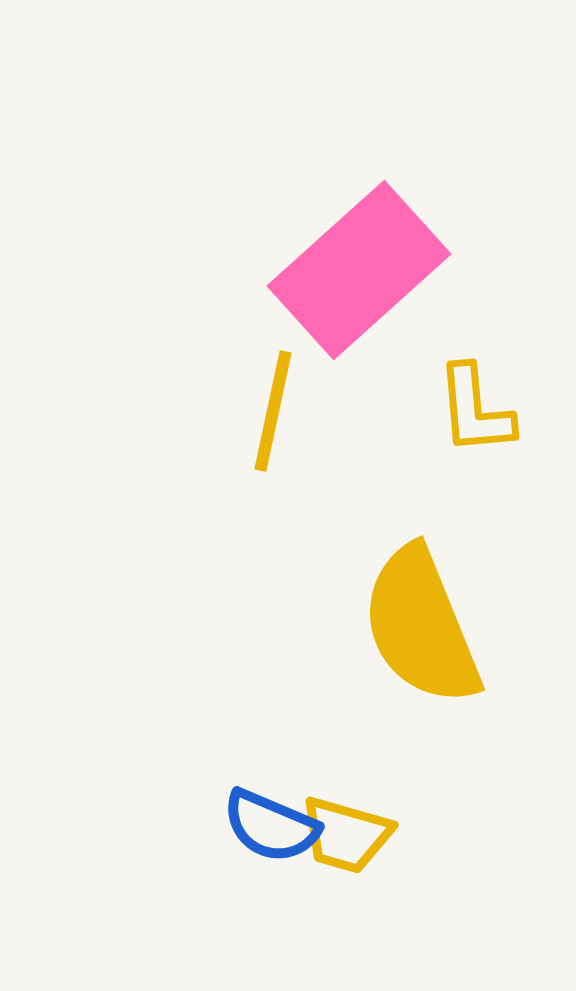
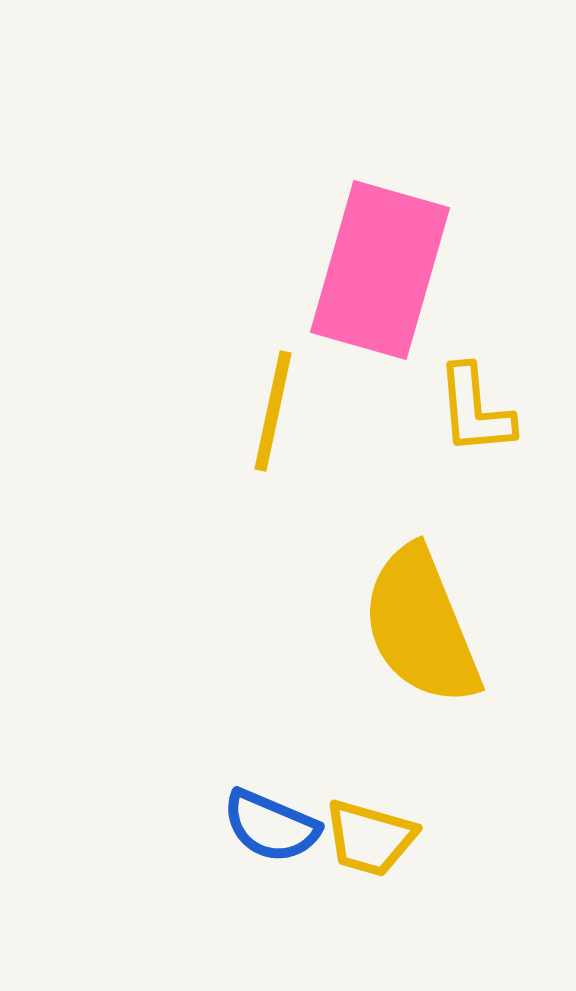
pink rectangle: moved 21 px right; rotated 32 degrees counterclockwise
yellow trapezoid: moved 24 px right, 3 px down
